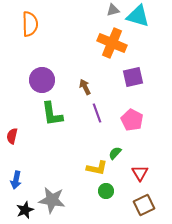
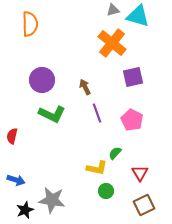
orange cross: rotated 16 degrees clockwise
green L-shape: rotated 56 degrees counterclockwise
blue arrow: rotated 84 degrees counterclockwise
